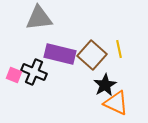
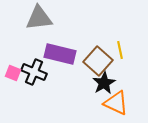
yellow line: moved 1 px right, 1 px down
brown square: moved 6 px right, 6 px down
pink square: moved 1 px left, 2 px up
black star: moved 1 px left, 2 px up
